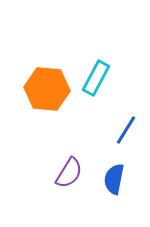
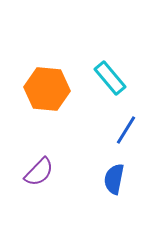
cyan rectangle: moved 14 px right; rotated 68 degrees counterclockwise
purple semicircle: moved 30 px left, 1 px up; rotated 12 degrees clockwise
